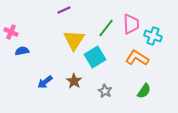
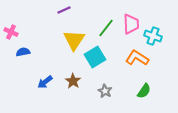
blue semicircle: moved 1 px right, 1 px down
brown star: moved 1 px left
